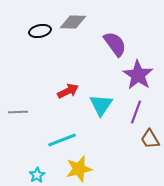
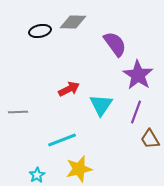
red arrow: moved 1 px right, 2 px up
